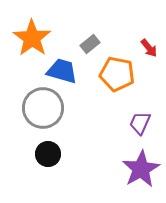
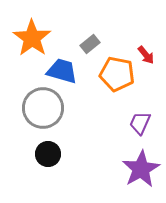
red arrow: moved 3 px left, 7 px down
